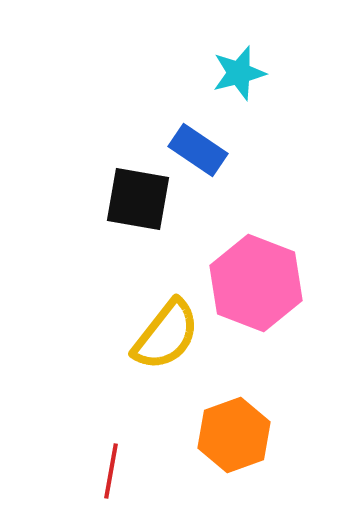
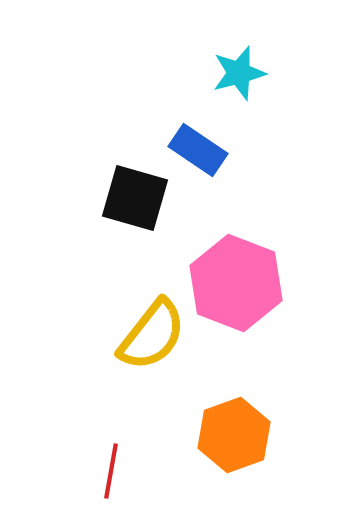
black square: moved 3 px left, 1 px up; rotated 6 degrees clockwise
pink hexagon: moved 20 px left
yellow semicircle: moved 14 px left
